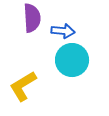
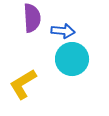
cyan circle: moved 1 px up
yellow L-shape: moved 2 px up
